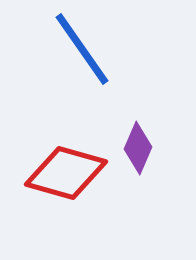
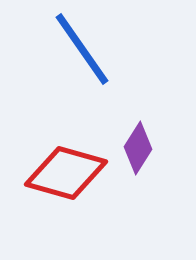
purple diamond: rotated 9 degrees clockwise
